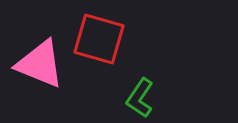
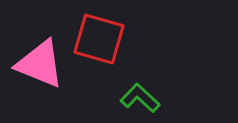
green L-shape: rotated 99 degrees clockwise
